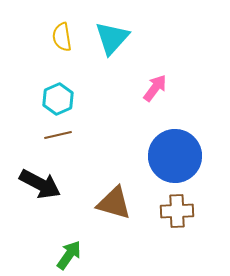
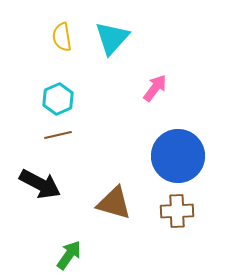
blue circle: moved 3 px right
